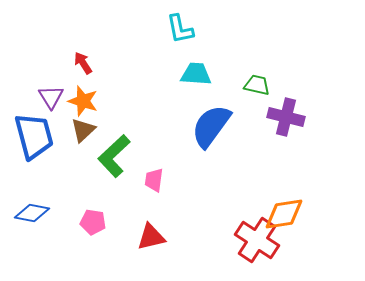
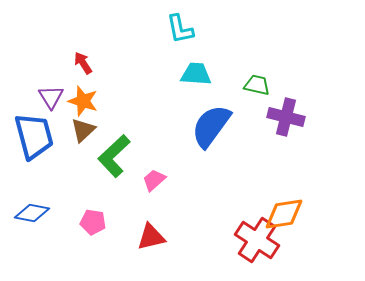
pink trapezoid: rotated 40 degrees clockwise
